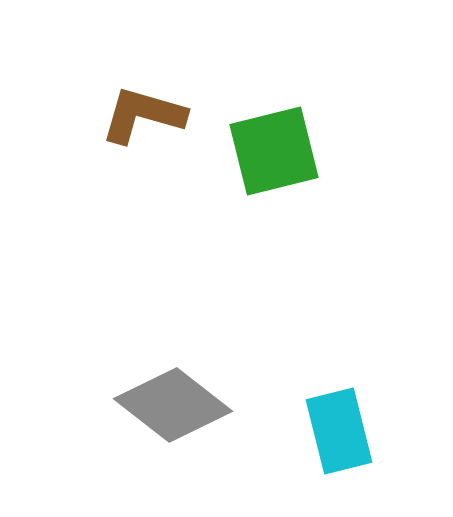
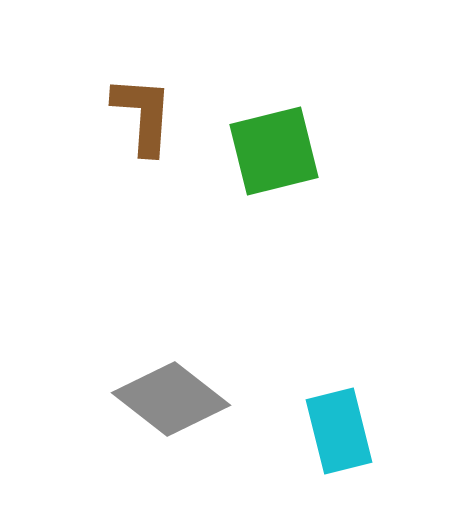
brown L-shape: rotated 78 degrees clockwise
gray diamond: moved 2 px left, 6 px up
